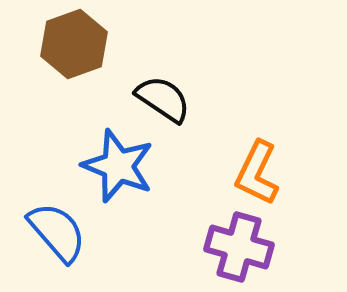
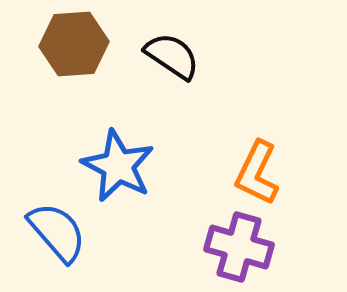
brown hexagon: rotated 16 degrees clockwise
black semicircle: moved 9 px right, 43 px up
blue star: rotated 6 degrees clockwise
